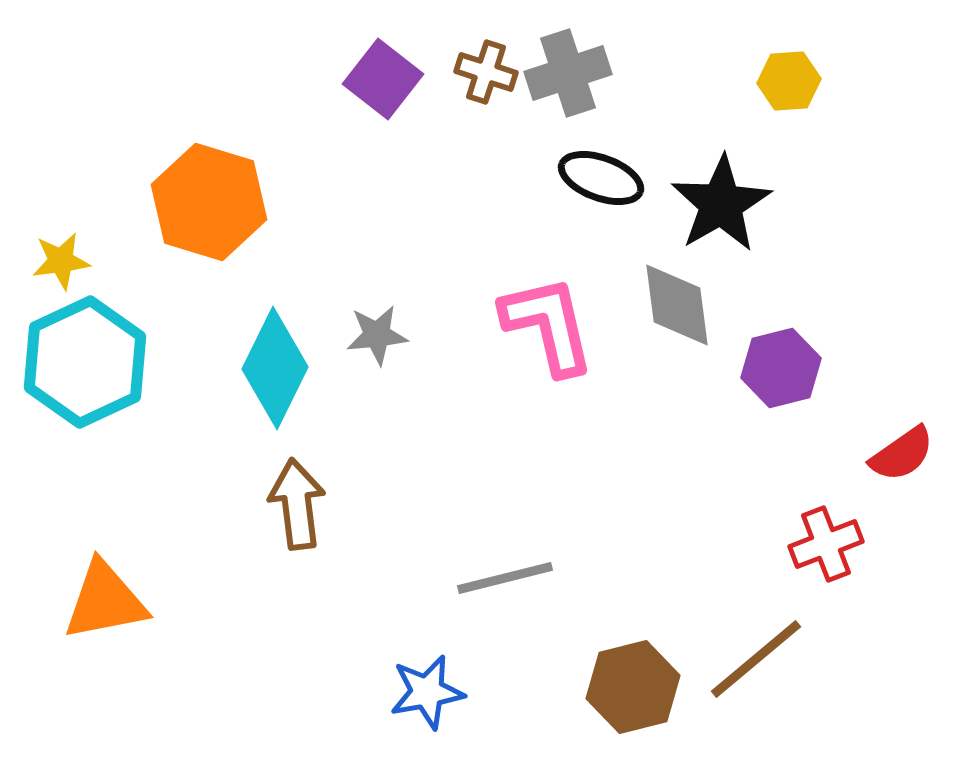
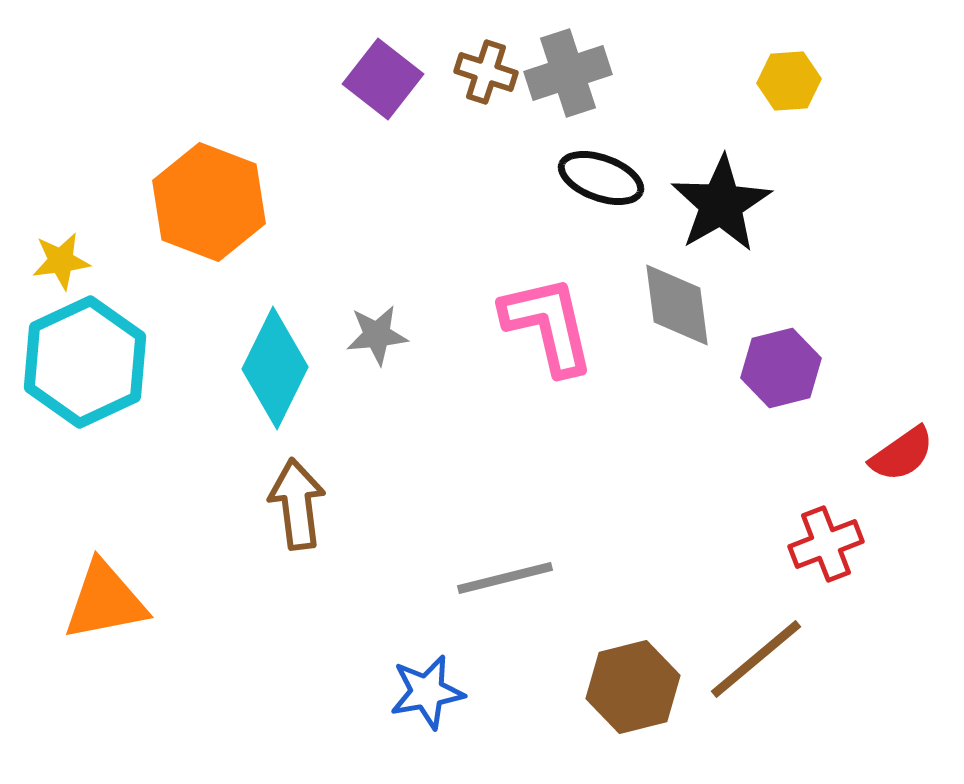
orange hexagon: rotated 4 degrees clockwise
